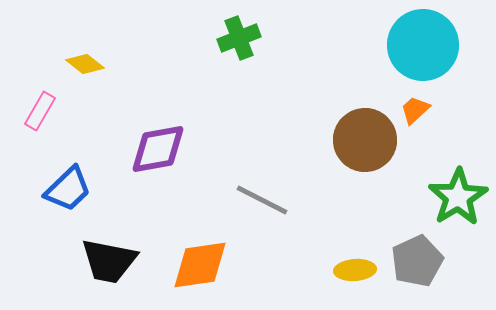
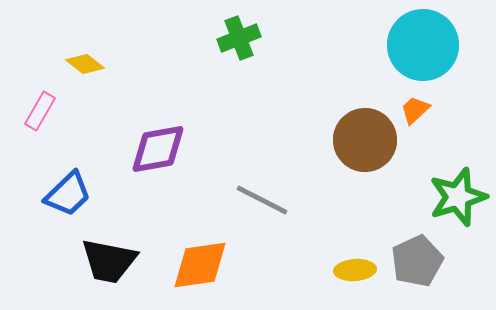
blue trapezoid: moved 5 px down
green star: rotated 14 degrees clockwise
